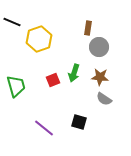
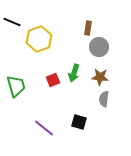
gray semicircle: rotated 63 degrees clockwise
